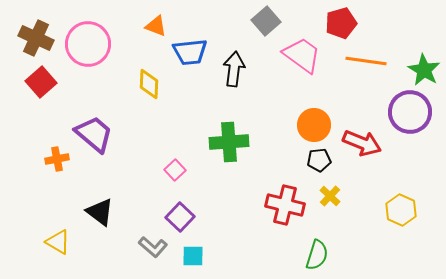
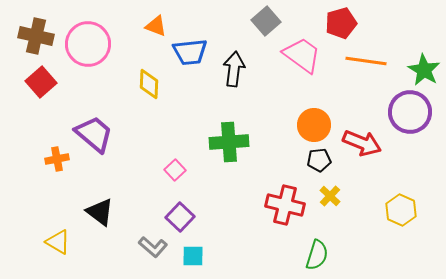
brown cross: moved 2 px up; rotated 12 degrees counterclockwise
